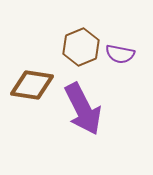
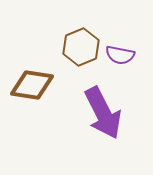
purple semicircle: moved 1 px down
purple arrow: moved 20 px right, 4 px down
